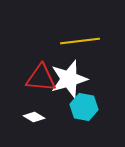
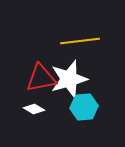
red triangle: rotated 16 degrees counterclockwise
cyan hexagon: rotated 16 degrees counterclockwise
white diamond: moved 8 px up
